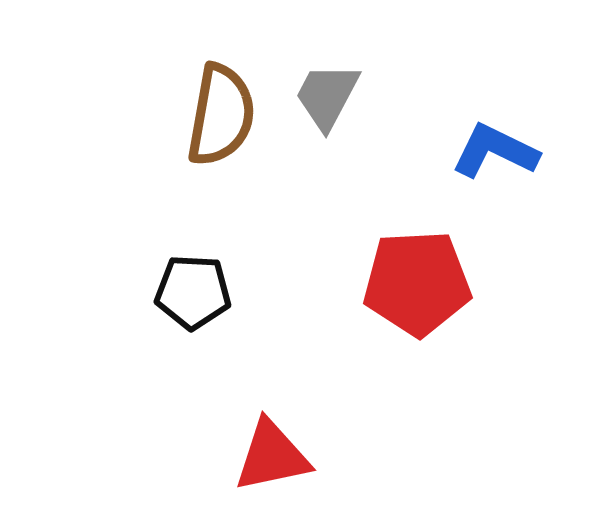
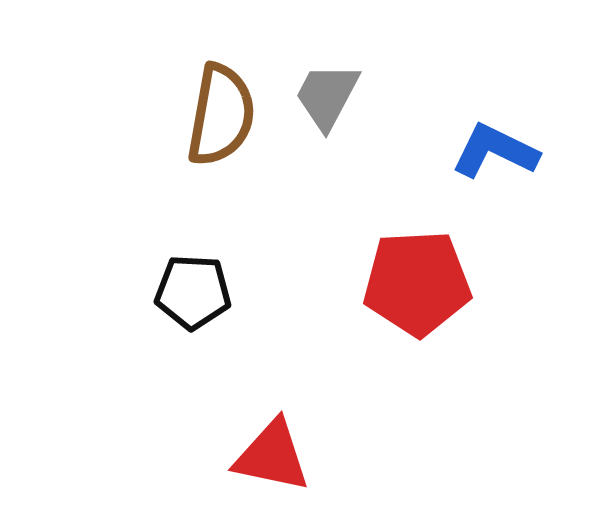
red triangle: rotated 24 degrees clockwise
